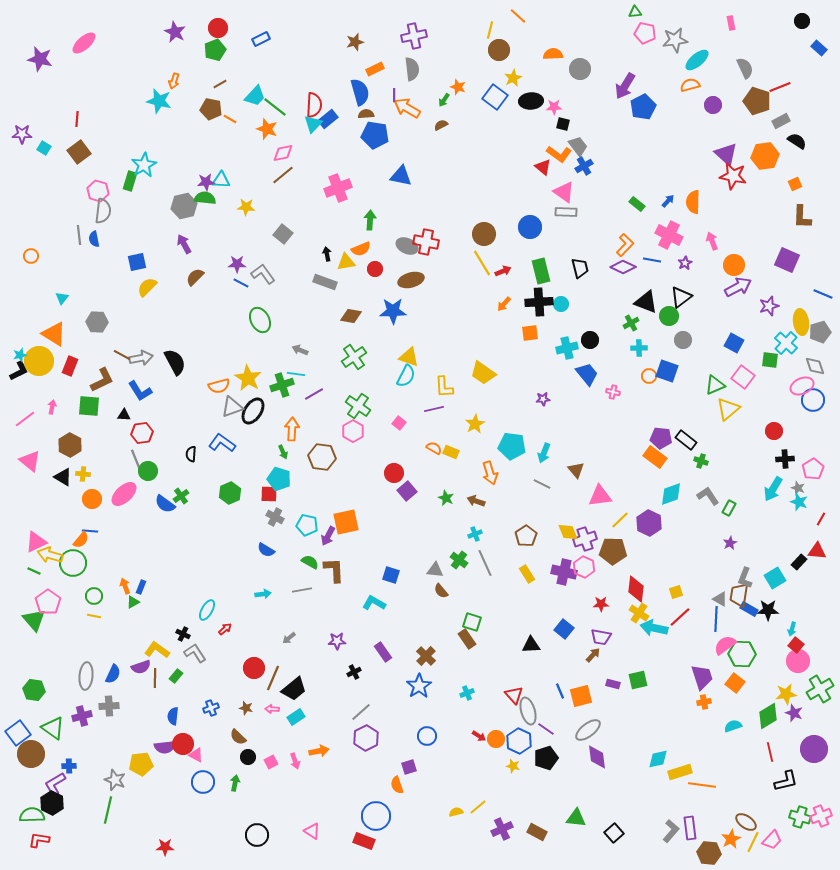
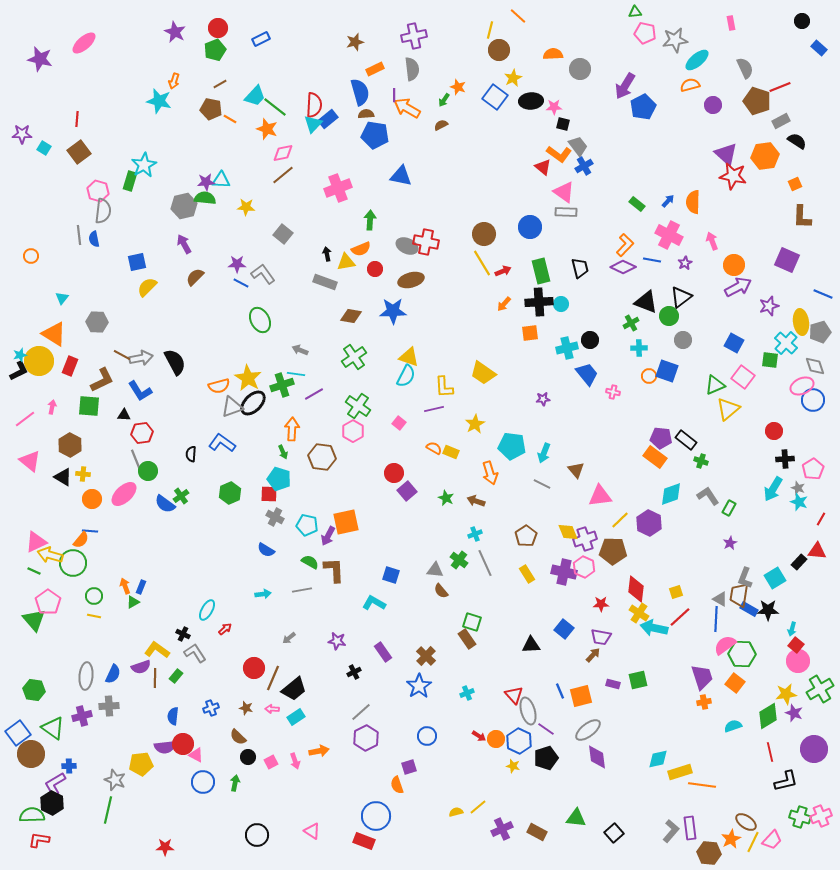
black ellipse at (253, 411): moved 8 px up; rotated 12 degrees clockwise
purple star at (337, 641): rotated 12 degrees clockwise
